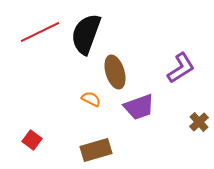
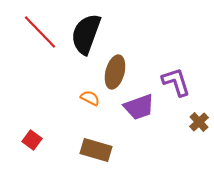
red line: rotated 72 degrees clockwise
purple L-shape: moved 5 px left, 14 px down; rotated 76 degrees counterclockwise
brown ellipse: rotated 32 degrees clockwise
orange semicircle: moved 1 px left, 1 px up
brown rectangle: rotated 32 degrees clockwise
